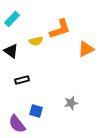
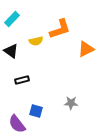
gray star: rotated 16 degrees clockwise
